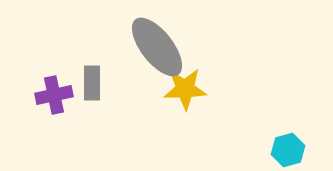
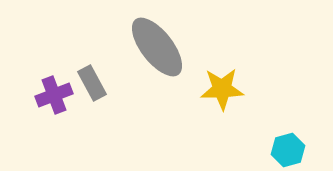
gray rectangle: rotated 28 degrees counterclockwise
yellow star: moved 37 px right
purple cross: rotated 9 degrees counterclockwise
